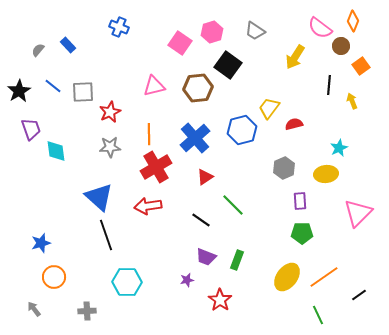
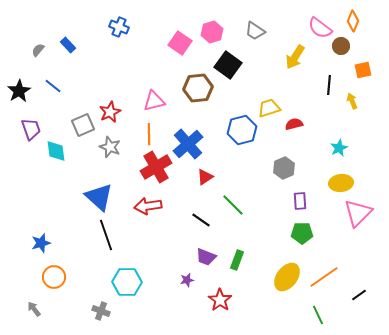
orange square at (361, 66): moved 2 px right, 4 px down; rotated 24 degrees clockwise
pink triangle at (154, 86): moved 15 px down
gray square at (83, 92): moved 33 px down; rotated 20 degrees counterclockwise
yellow trapezoid at (269, 108): rotated 35 degrees clockwise
blue cross at (195, 138): moved 7 px left, 6 px down
gray star at (110, 147): rotated 25 degrees clockwise
yellow ellipse at (326, 174): moved 15 px right, 9 px down
gray cross at (87, 311): moved 14 px right; rotated 24 degrees clockwise
